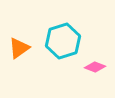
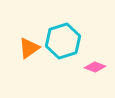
orange triangle: moved 10 px right
